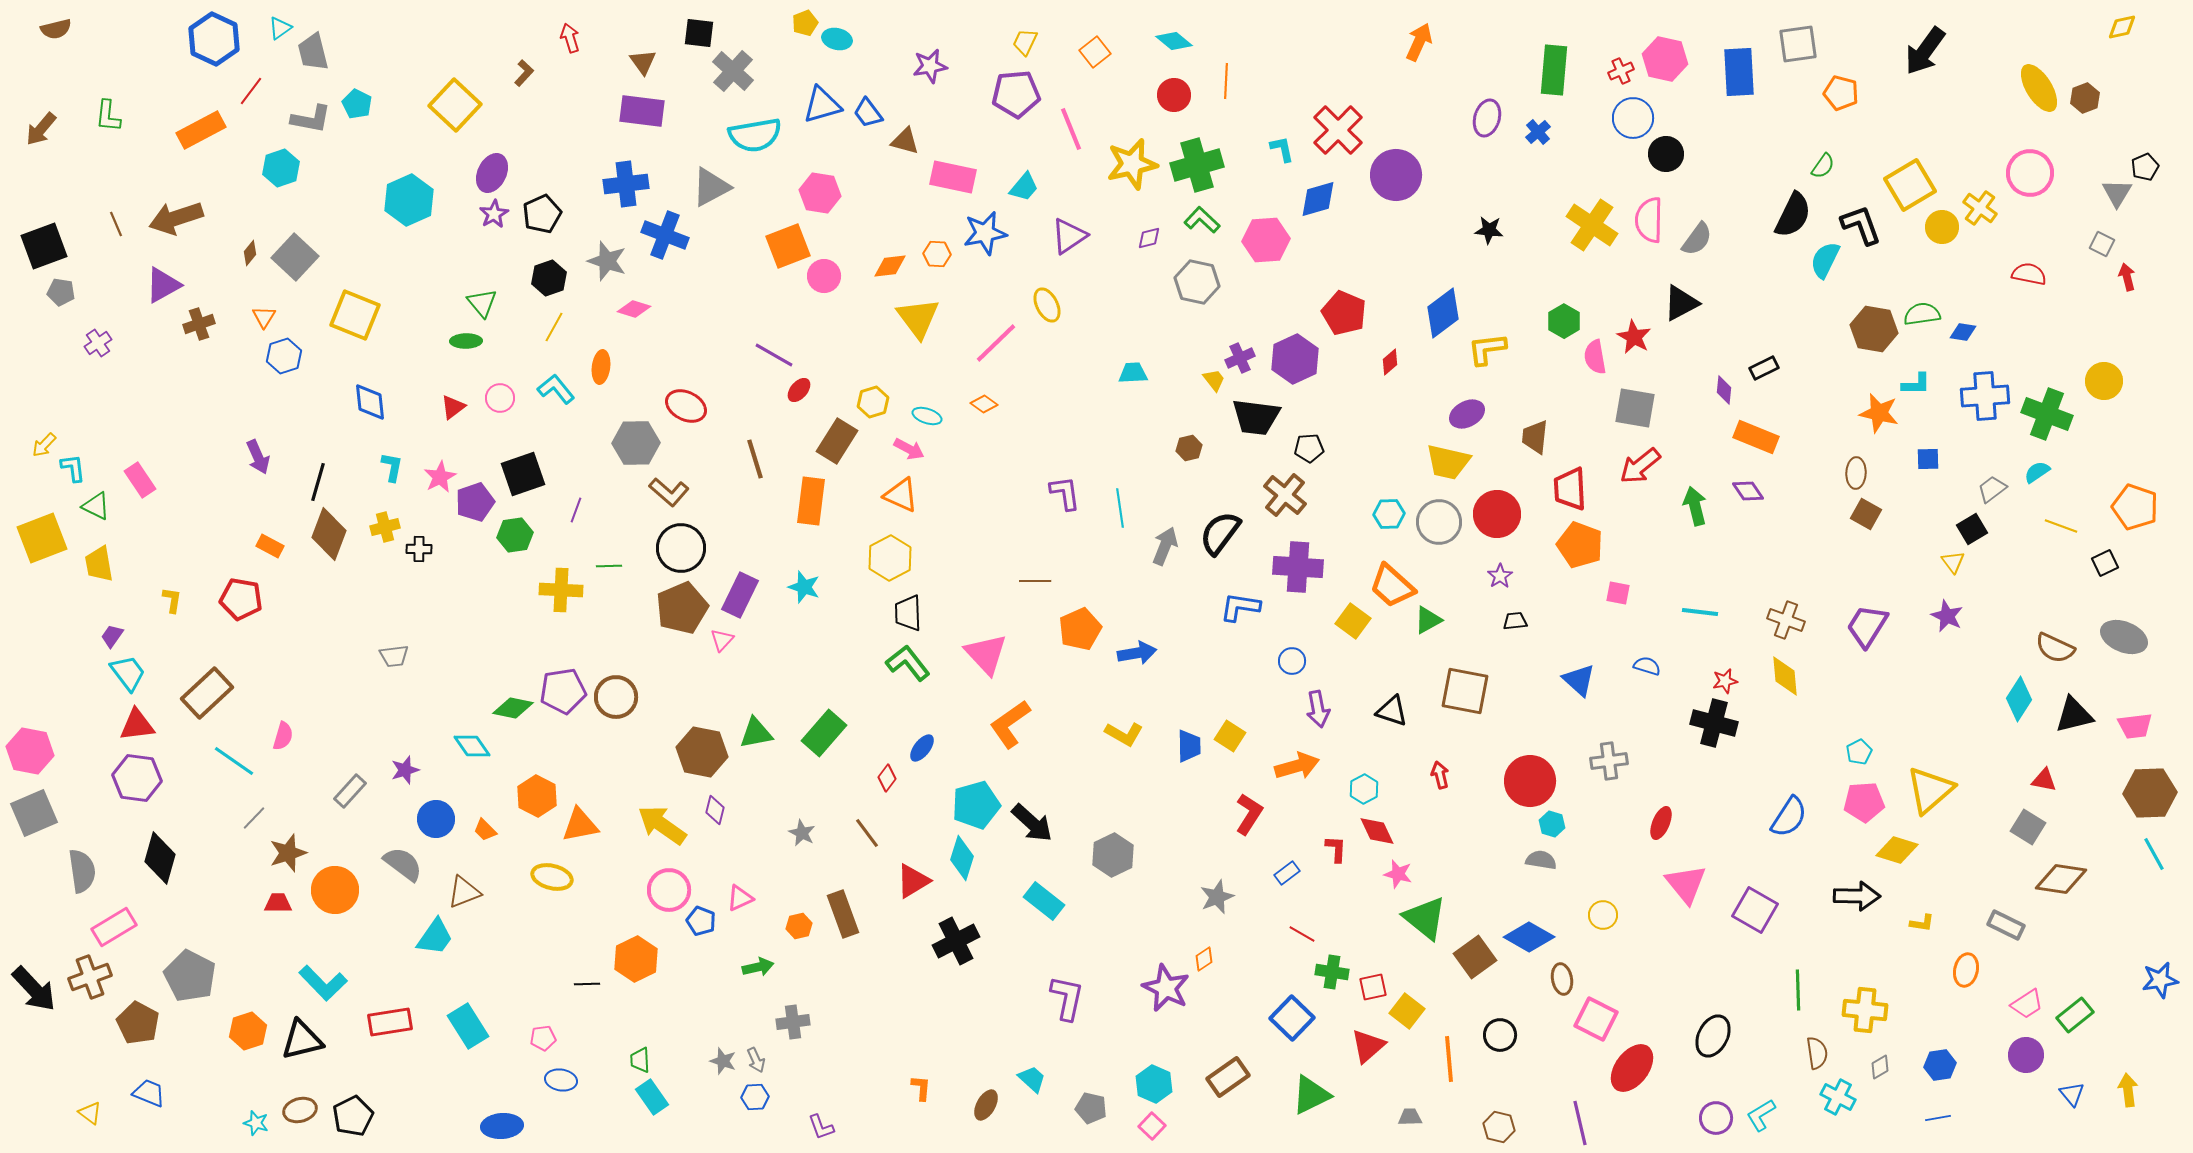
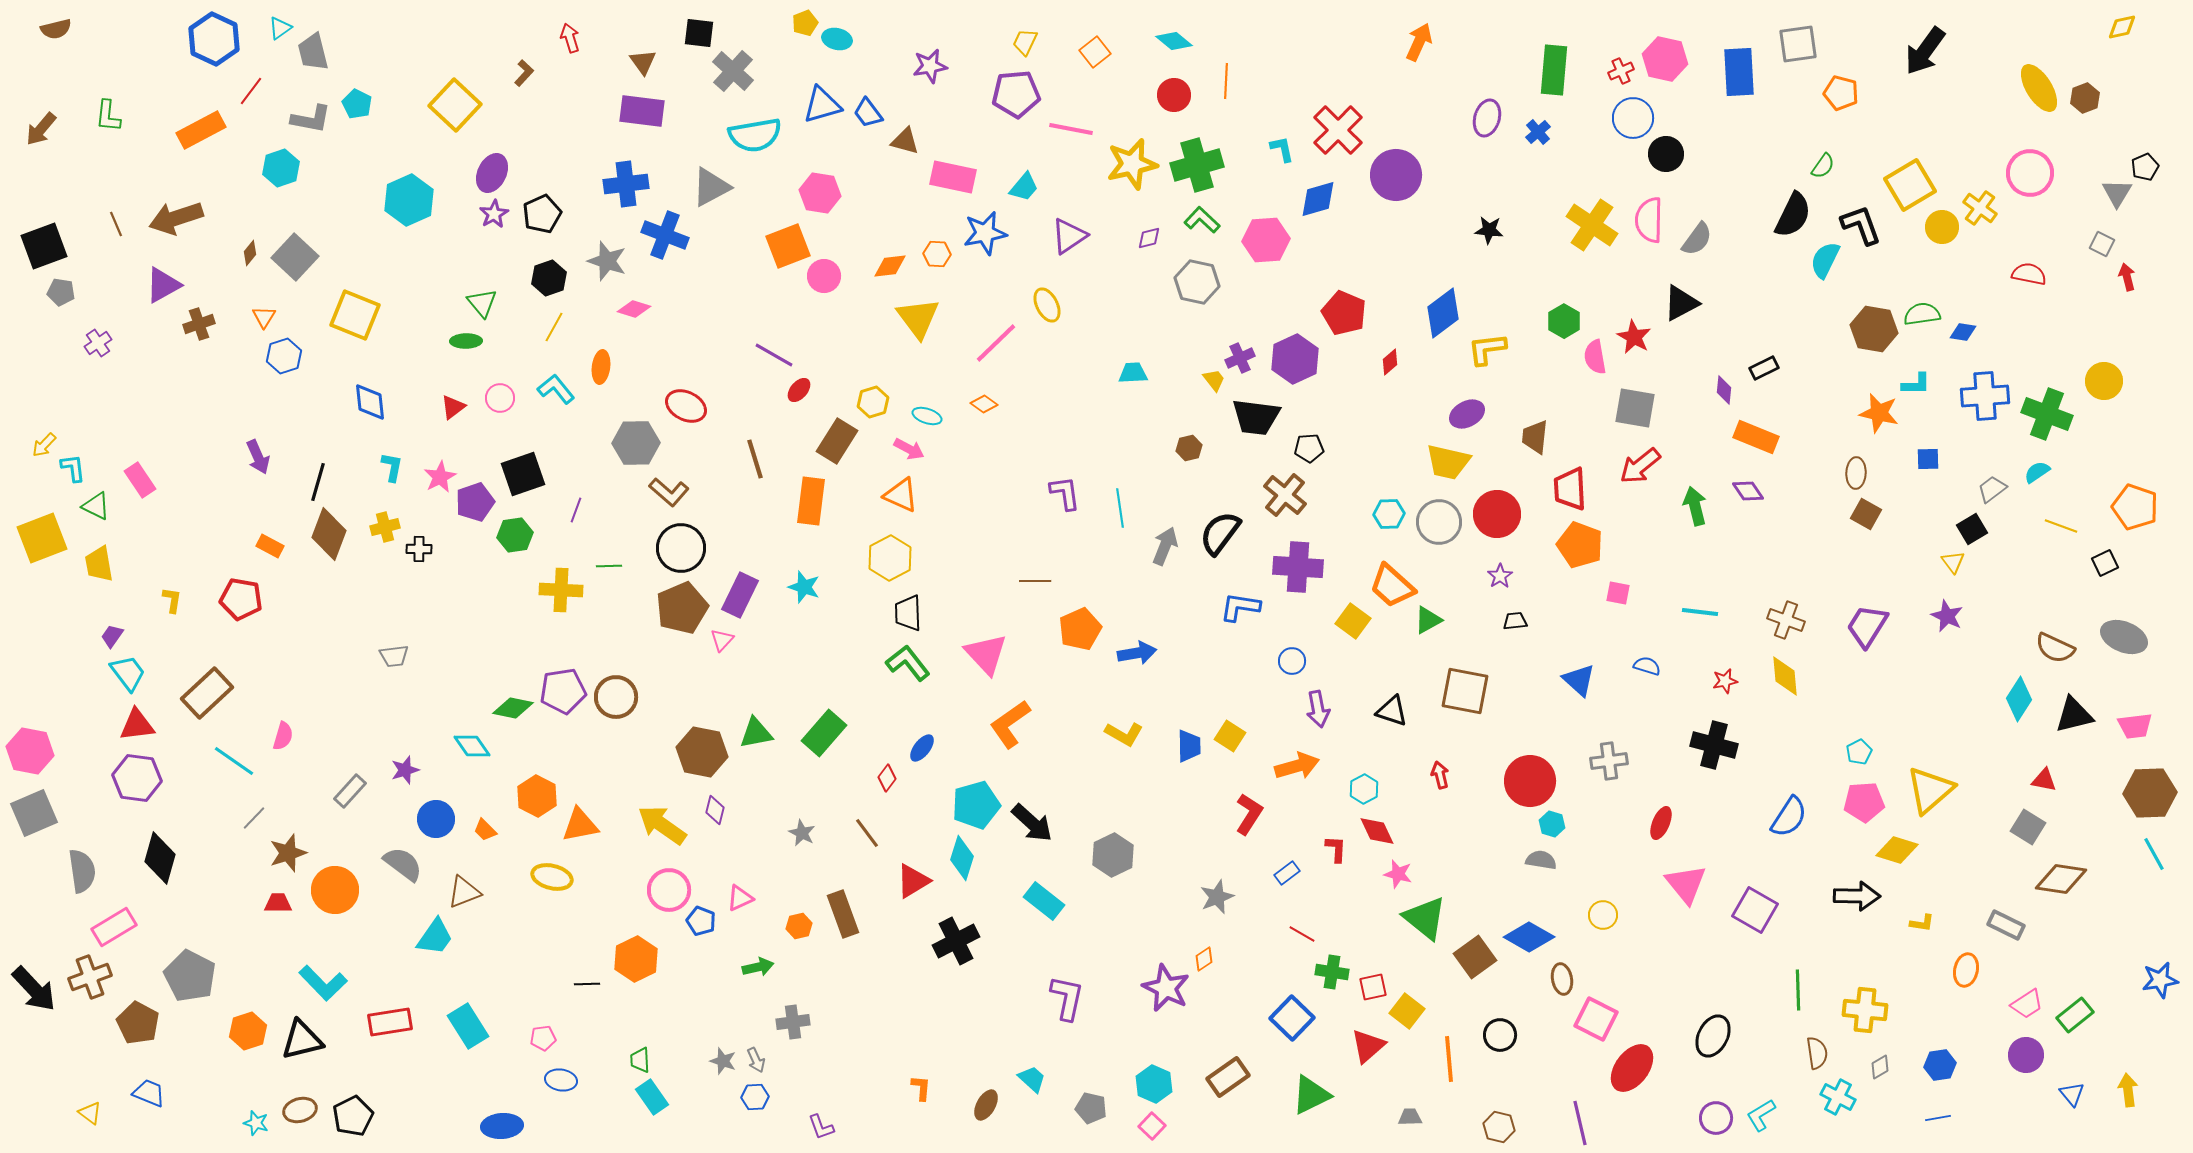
pink line at (1071, 129): rotated 57 degrees counterclockwise
black cross at (1714, 723): moved 22 px down
